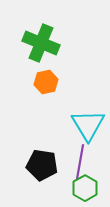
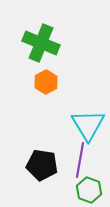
orange hexagon: rotated 15 degrees counterclockwise
purple line: moved 2 px up
green hexagon: moved 4 px right, 2 px down; rotated 10 degrees counterclockwise
